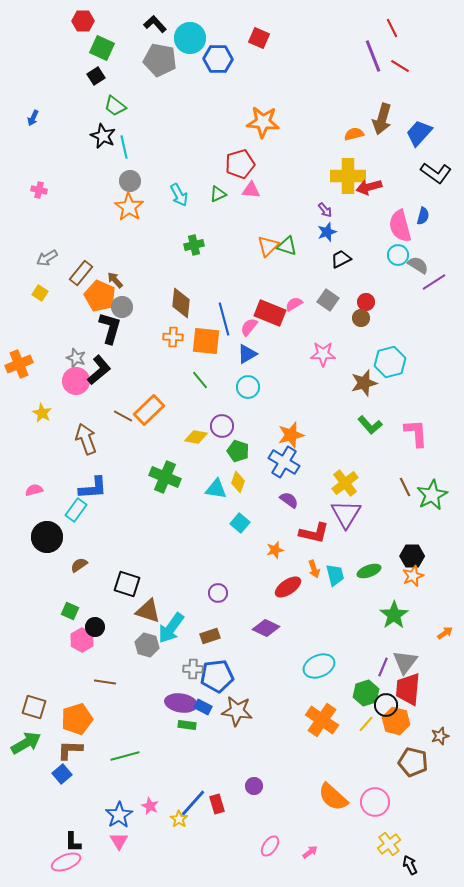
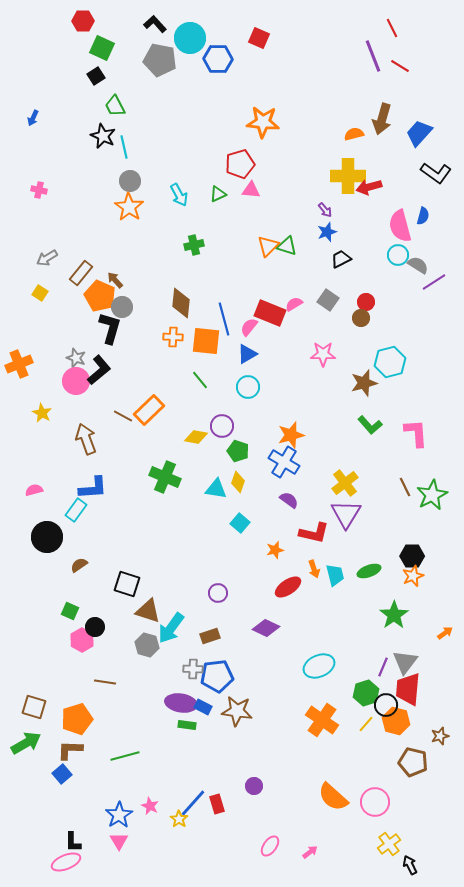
green trapezoid at (115, 106): rotated 25 degrees clockwise
